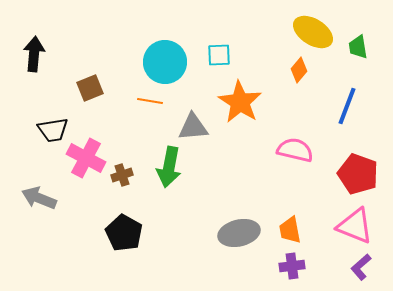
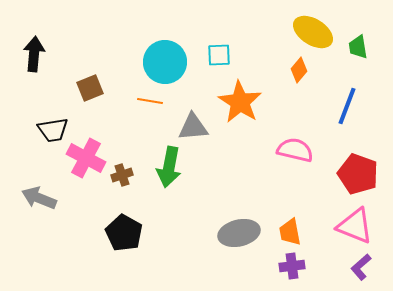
orange trapezoid: moved 2 px down
